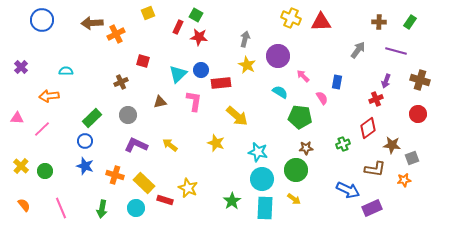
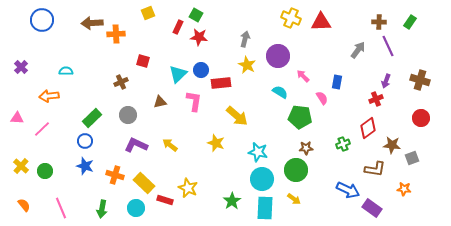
orange cross at (116, 34): rotated 24 degrees clockwise
purple line at (396, 51): moved 8 px left, 5 px up; rotated 50 degrees clockwise
red circle at (418, 114): moved 3 px right, 4 px down
orange star at (404, 180): moved 9 px down; rotated 16 degrees clockwise
purple rectangle at (372, 208): rotated 60 degrees clockwise
